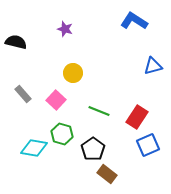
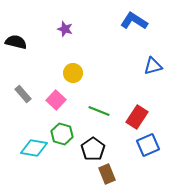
brown rectangle: rotated 30 degrees clockwise
